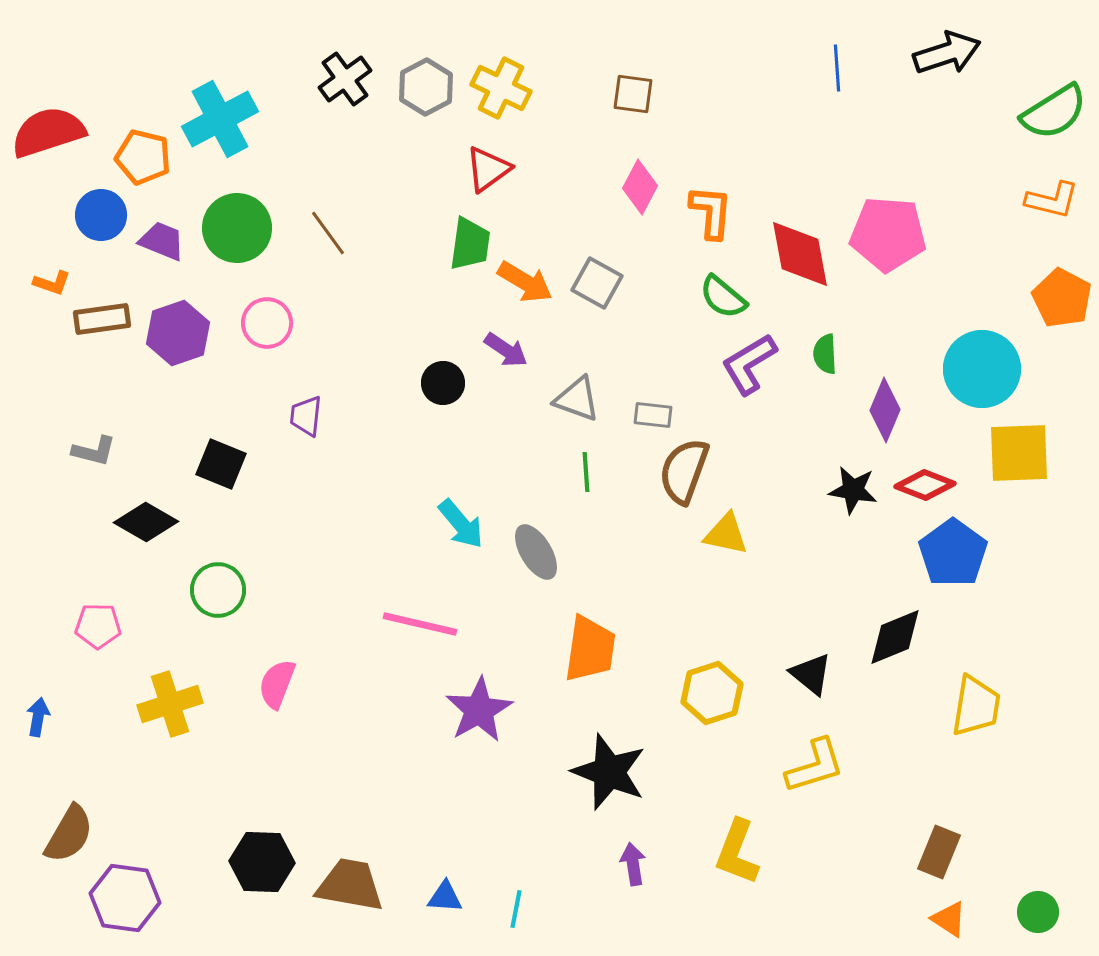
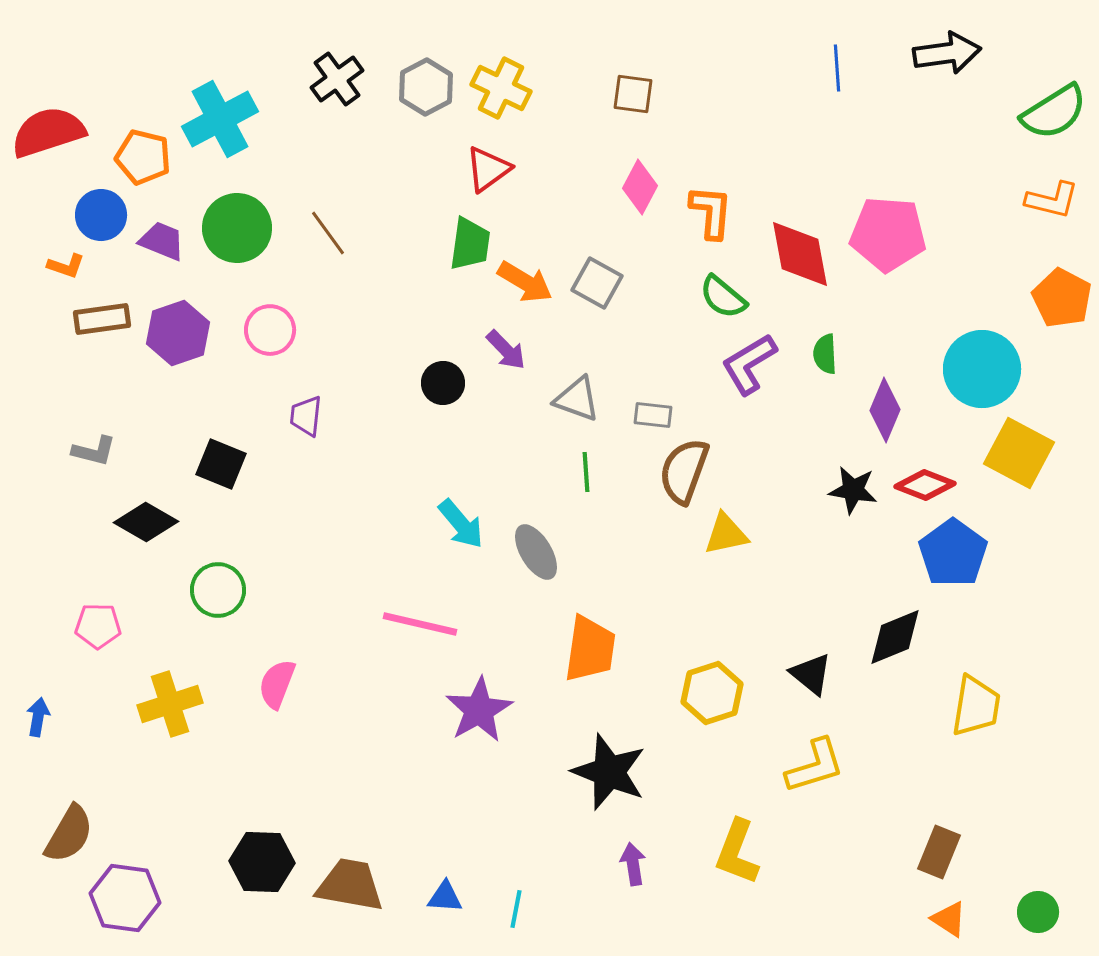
black arrow at (947, 53): rotated 10 degrees clockwise
black cross at (345, 79): moved 8 px left
orange L-shape at (52, 283): moved 14 px right, 17 px up
pink circle at (267, 323): moved 3 px right, 7 px down
purple arrow at (506, 350): rotated 12 degrees clockwise
yellow square at (1019, 453): rotated 30 degrees clockwise
yellow triangle at (726, 534): rotated 24 degrees counterclockwise
